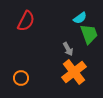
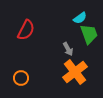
red semicircle: moved 9 px down
orange cross: moved 1 px right
